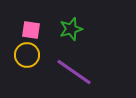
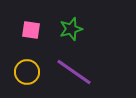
yellow circle: moved 17 px down
